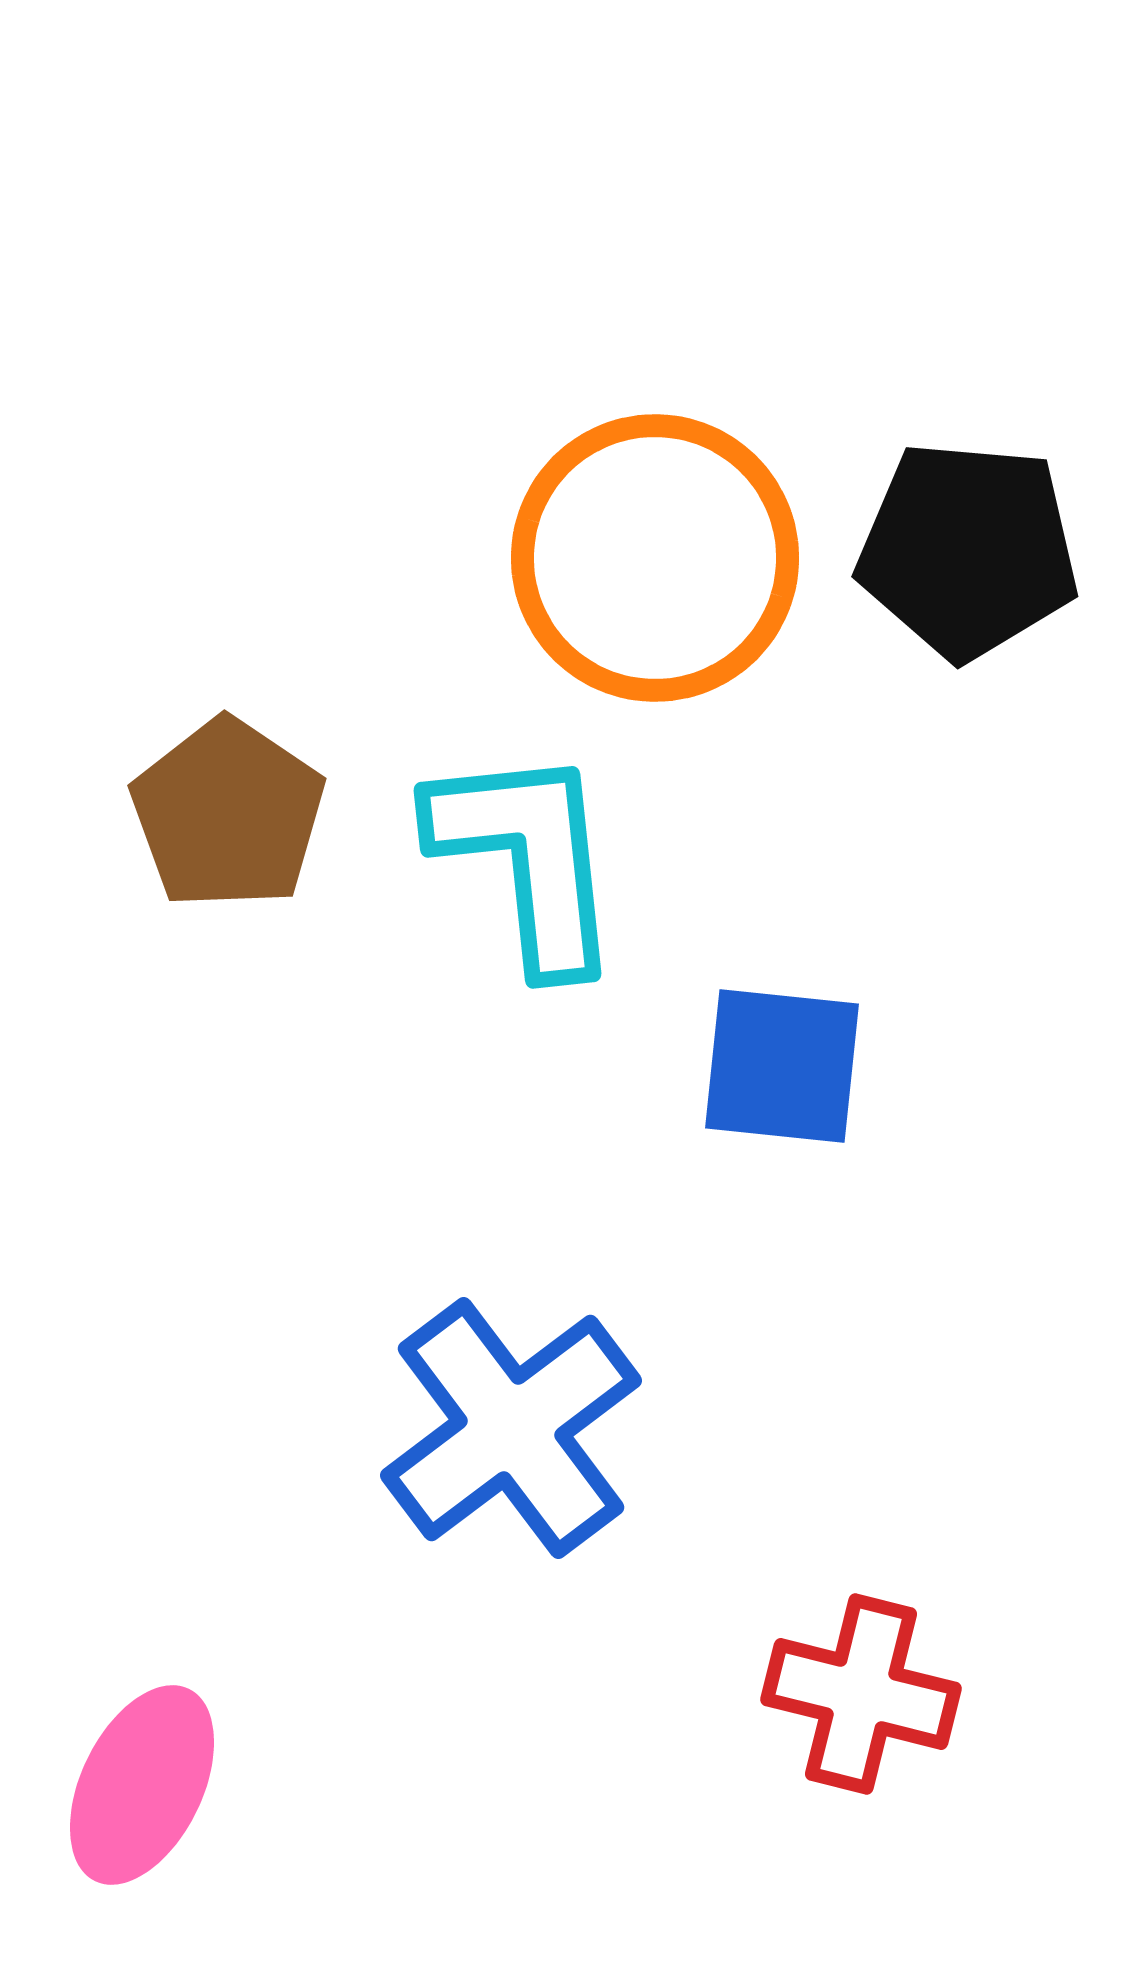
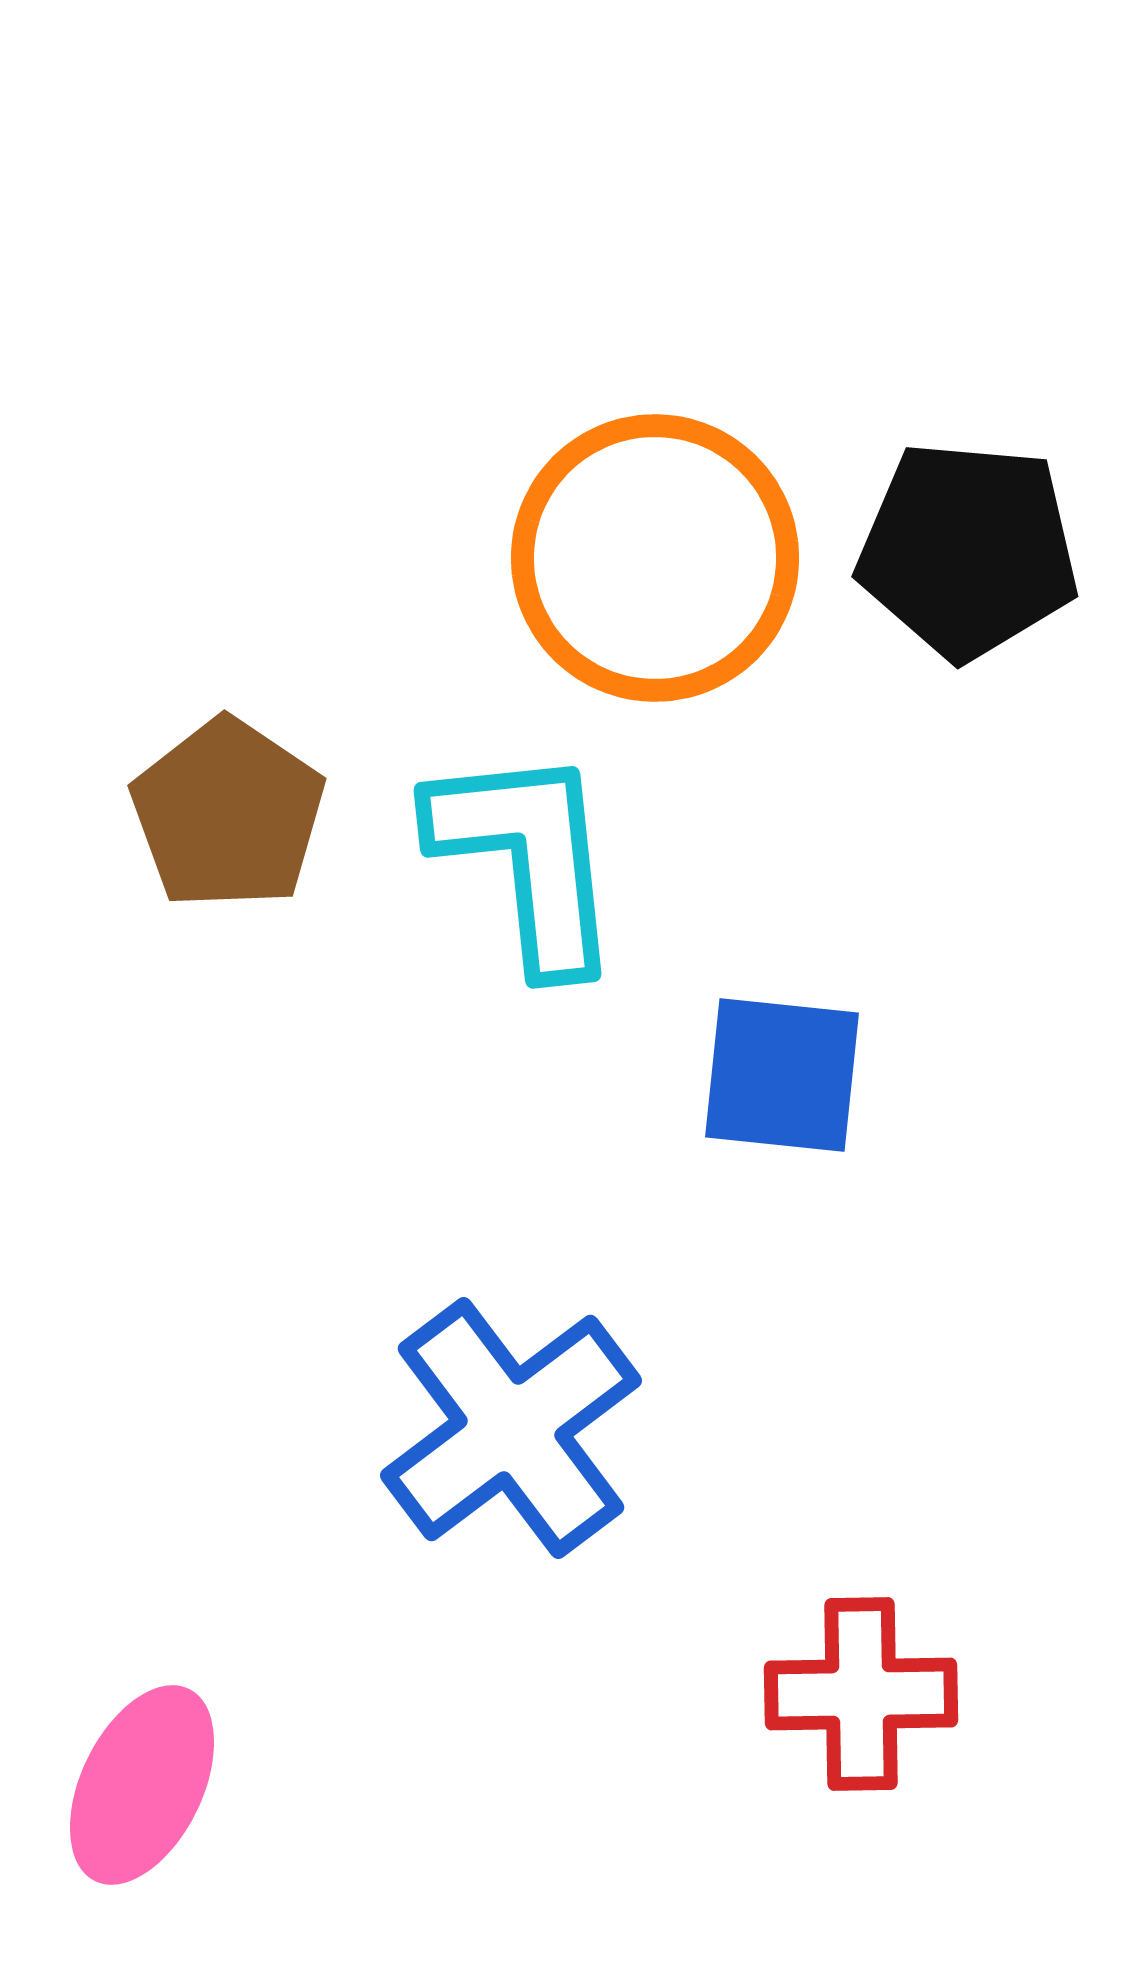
blue square: moved 9 px down
red cross: rotated 15 degrees counterclockwise
